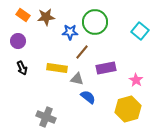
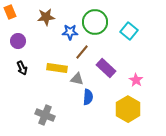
orange rectangle: moved 13 px left, 3 px up; rotated 32 degrees clockwise
cyan square: moved 11 px left
purple rectangle: rotated 54 degrees clockwise
blue semicircle: rotated 56 degrees clockwise
yellow hexagon: rotated 15 degrees counterclockwise
gray cross: moved 1 px left, 2 px up
